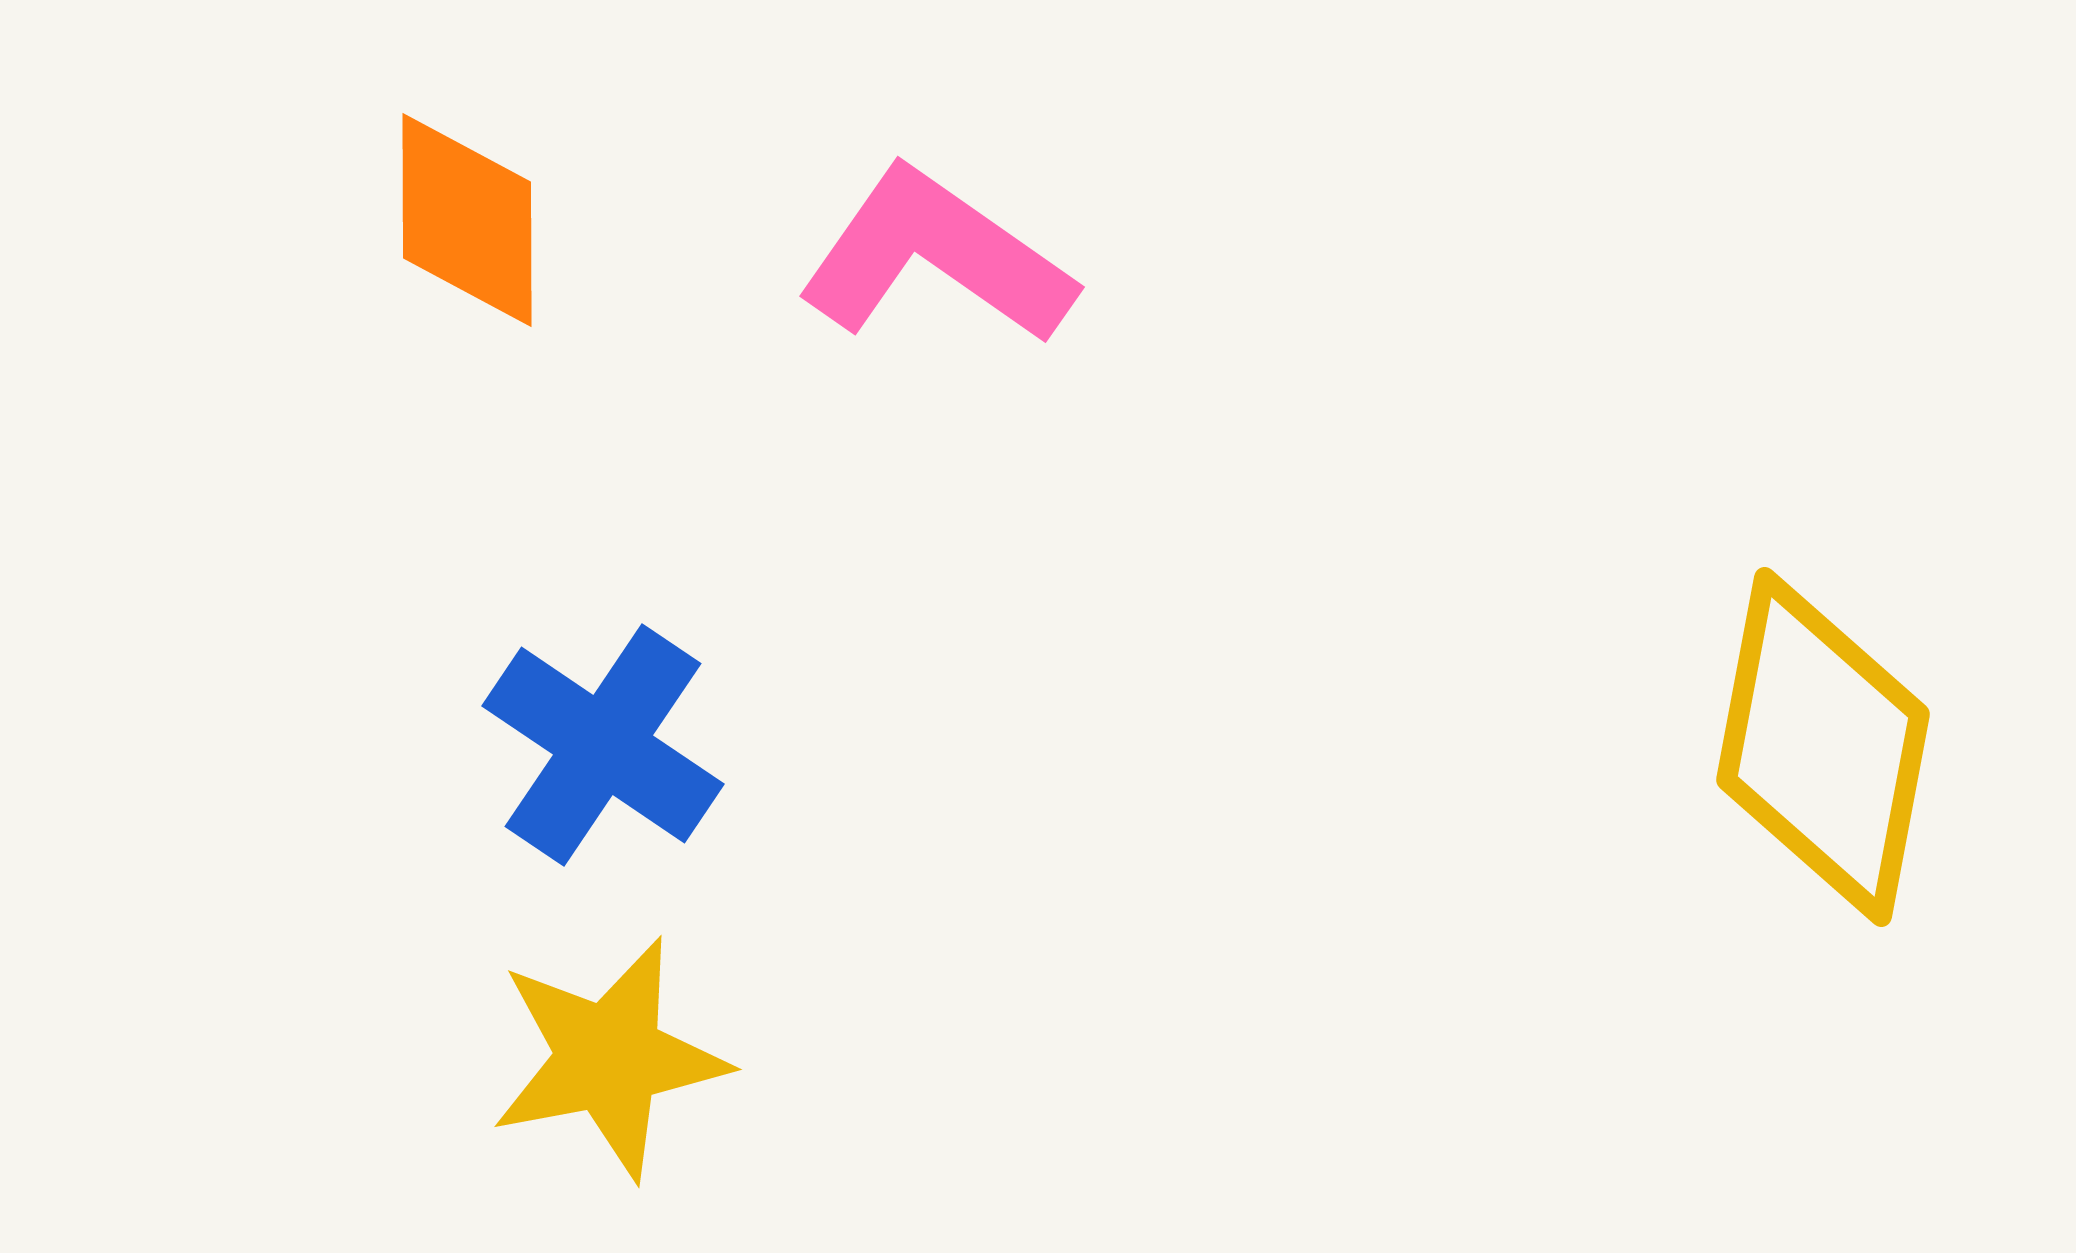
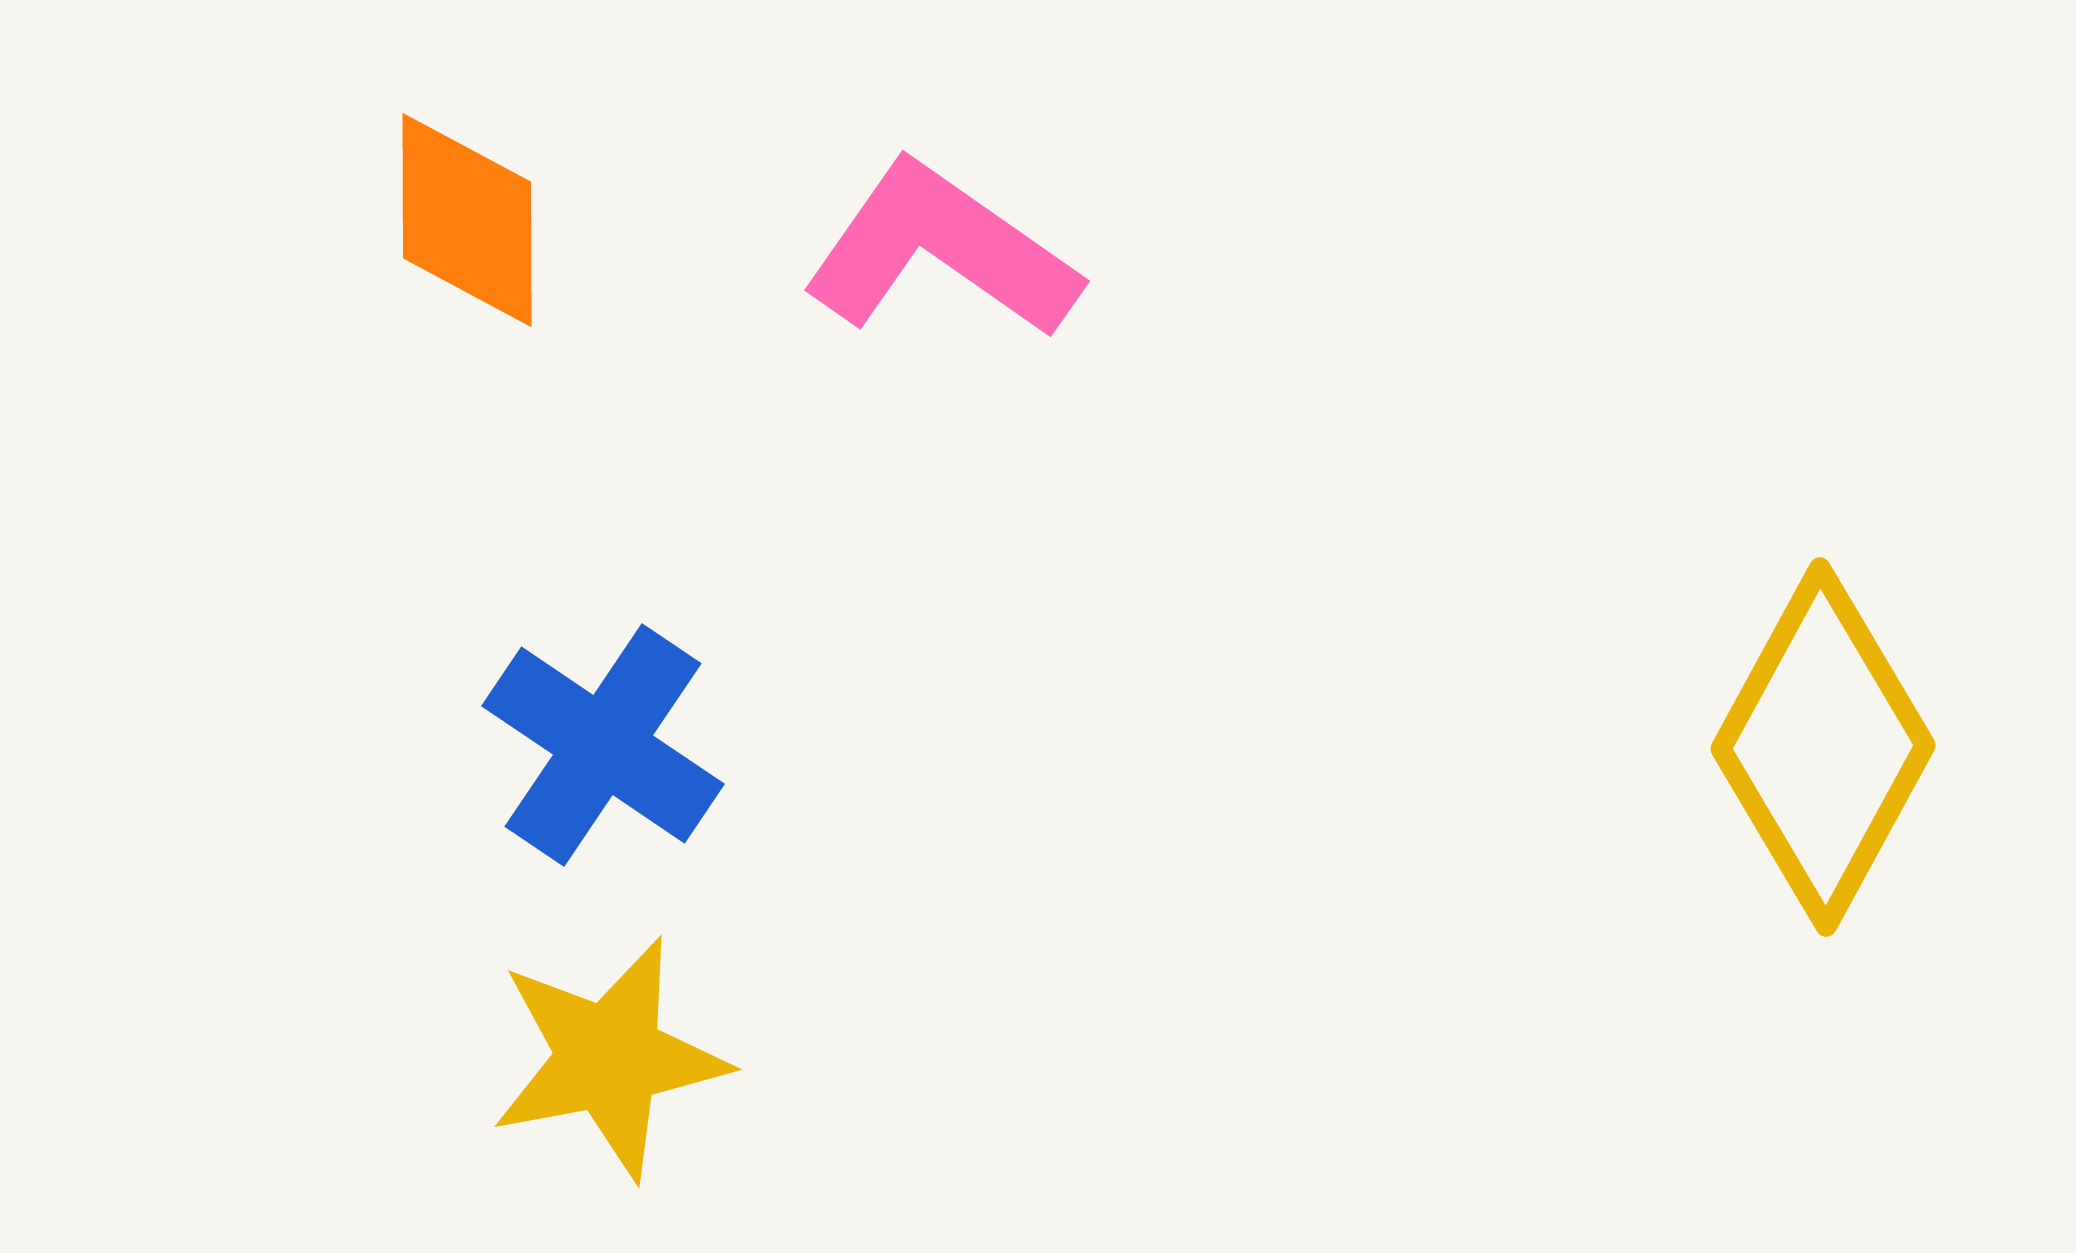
pink L-shape: moved 5 px right, 6 px up
yellow diamond: rotated 18 degrees clockwise
